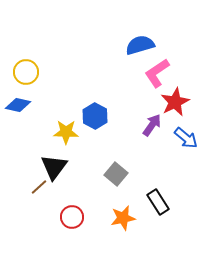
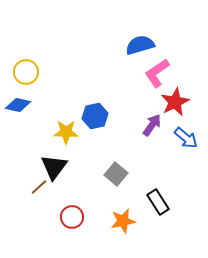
blue hexagon: rotated 20 degrees clockwise
orange star: moved 3 px down
